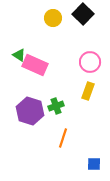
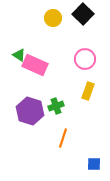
pink circle: moved 5 px left, 3 px up
